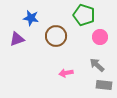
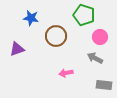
purple triangle: moved 10 px down
gray arrow: moved 2 px left, 7 px up; rotated 14 degrees counterclockwise
